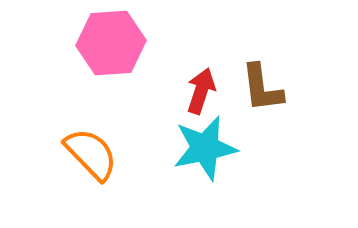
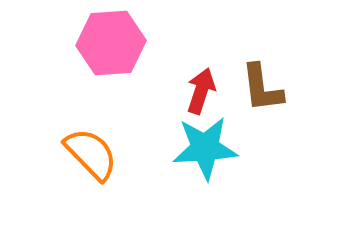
cyan star: rotated 8 degrees clockwise
